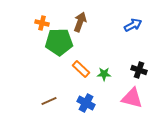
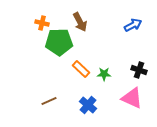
brown arrow: rotated 132 degrees clockwise
pink triangle: rotated 10 degrees clockwise
blue cross: moved 2 px right, 2 px down; rotated 12 degrees clockwise
